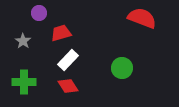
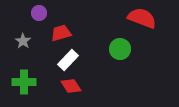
green circle: moved 2 px left, 19 px up
red diamond: moved 3 px right
